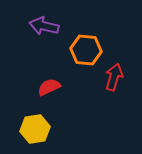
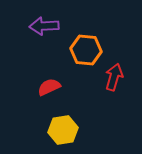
purple arrow: rotated 16 degrees counterclockwise
yellow hexagon: moved 28 px right, 1 px down
